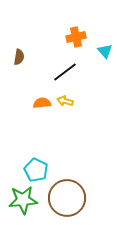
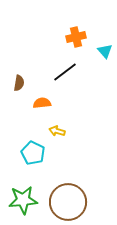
brown semicircle: moved 26 px down
yellow arrow: moved 8 px left, 30 px down
cyan pentagon: moved 3 px left, 17 px up
brown circle: moved 1 px right, 4 px down
